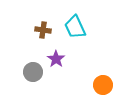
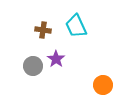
cyan trapezoid: moved 1 px right, 1 px up
gray circle: moved 6 px up
